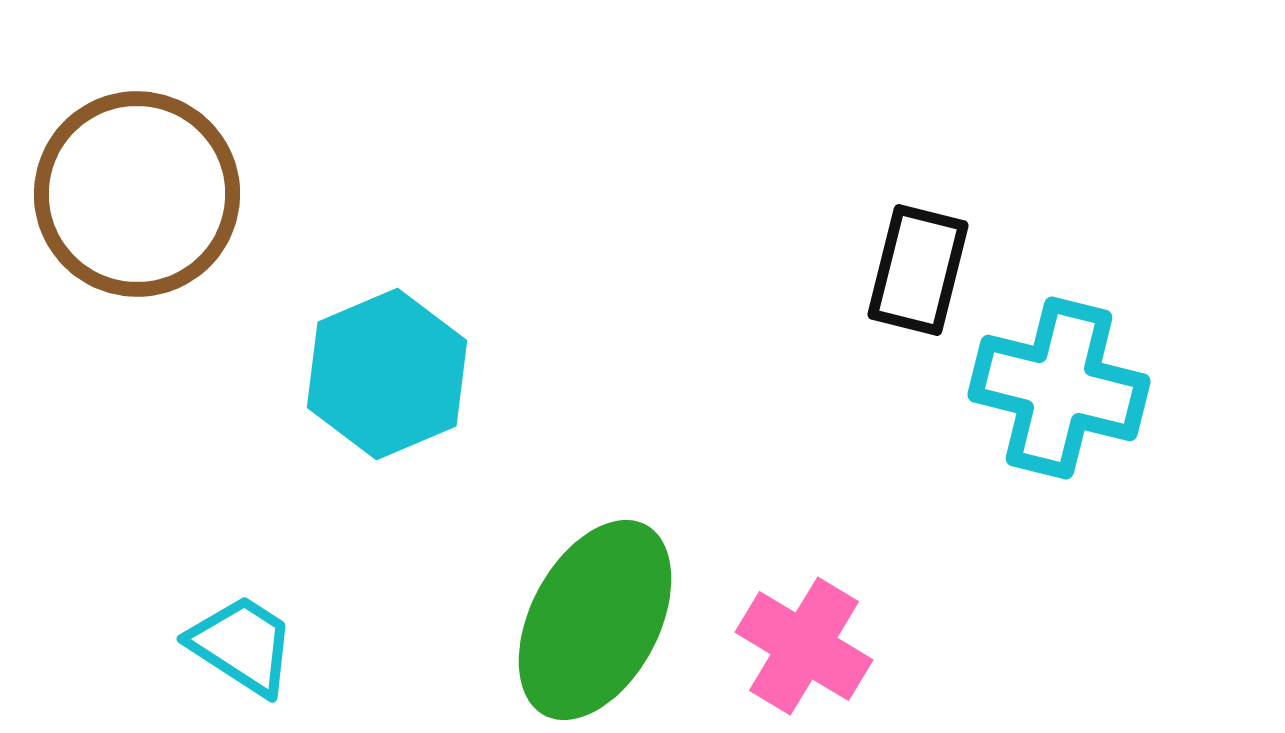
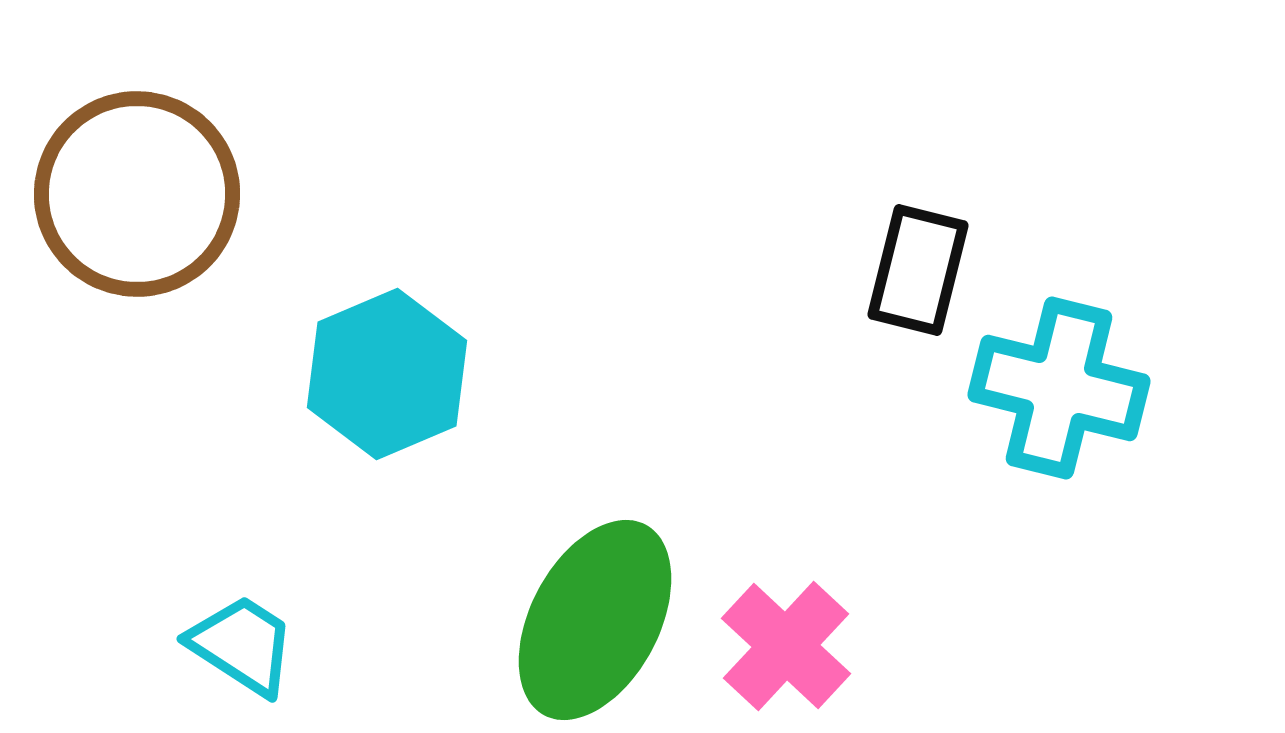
pink cross: moved 18 px left; rotated 12 degrees clockwise
